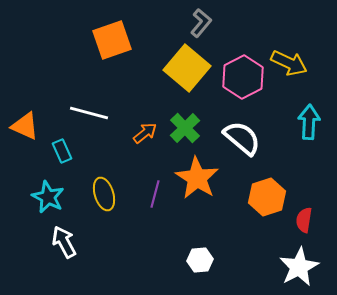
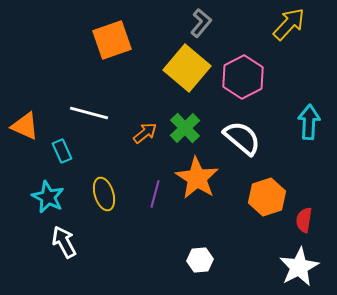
yellow arrow: moved 39 px up; rotated 72 degrees counterclockwise
